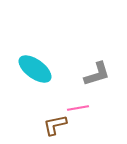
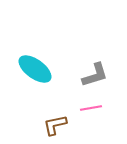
gray L-shape: moved 2 px left, 1 px down
pink line: moved 13 px right
